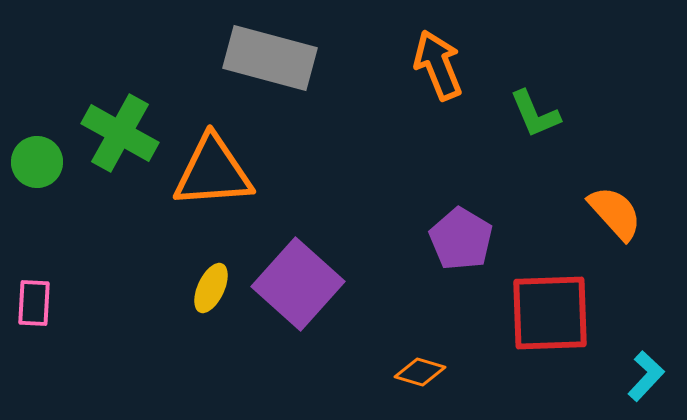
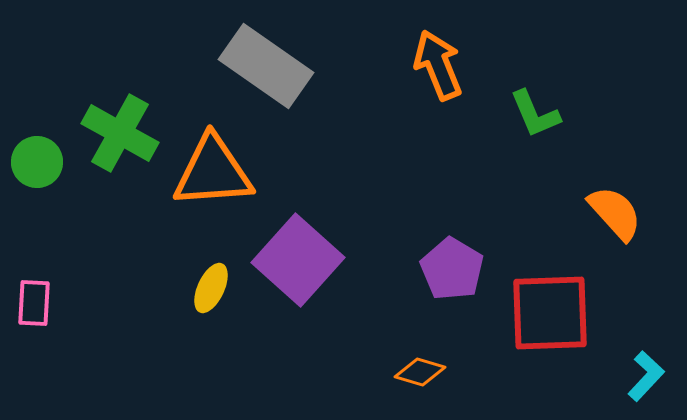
gray rectangle: moved 4 px left, 8 px down; rotated 20 degrees clockwise
purple pentagon: moved 9 px left, 30 px down
purple square: moved 24 px up
